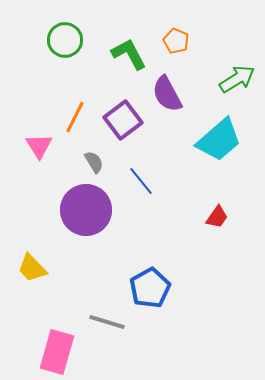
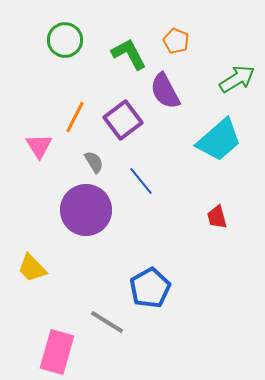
purple semicircle: moved 2 px left, 3 px up
red trapezoid: rotated 130 degrees clockwise
gray line: rotated 15 degrees clockwise
